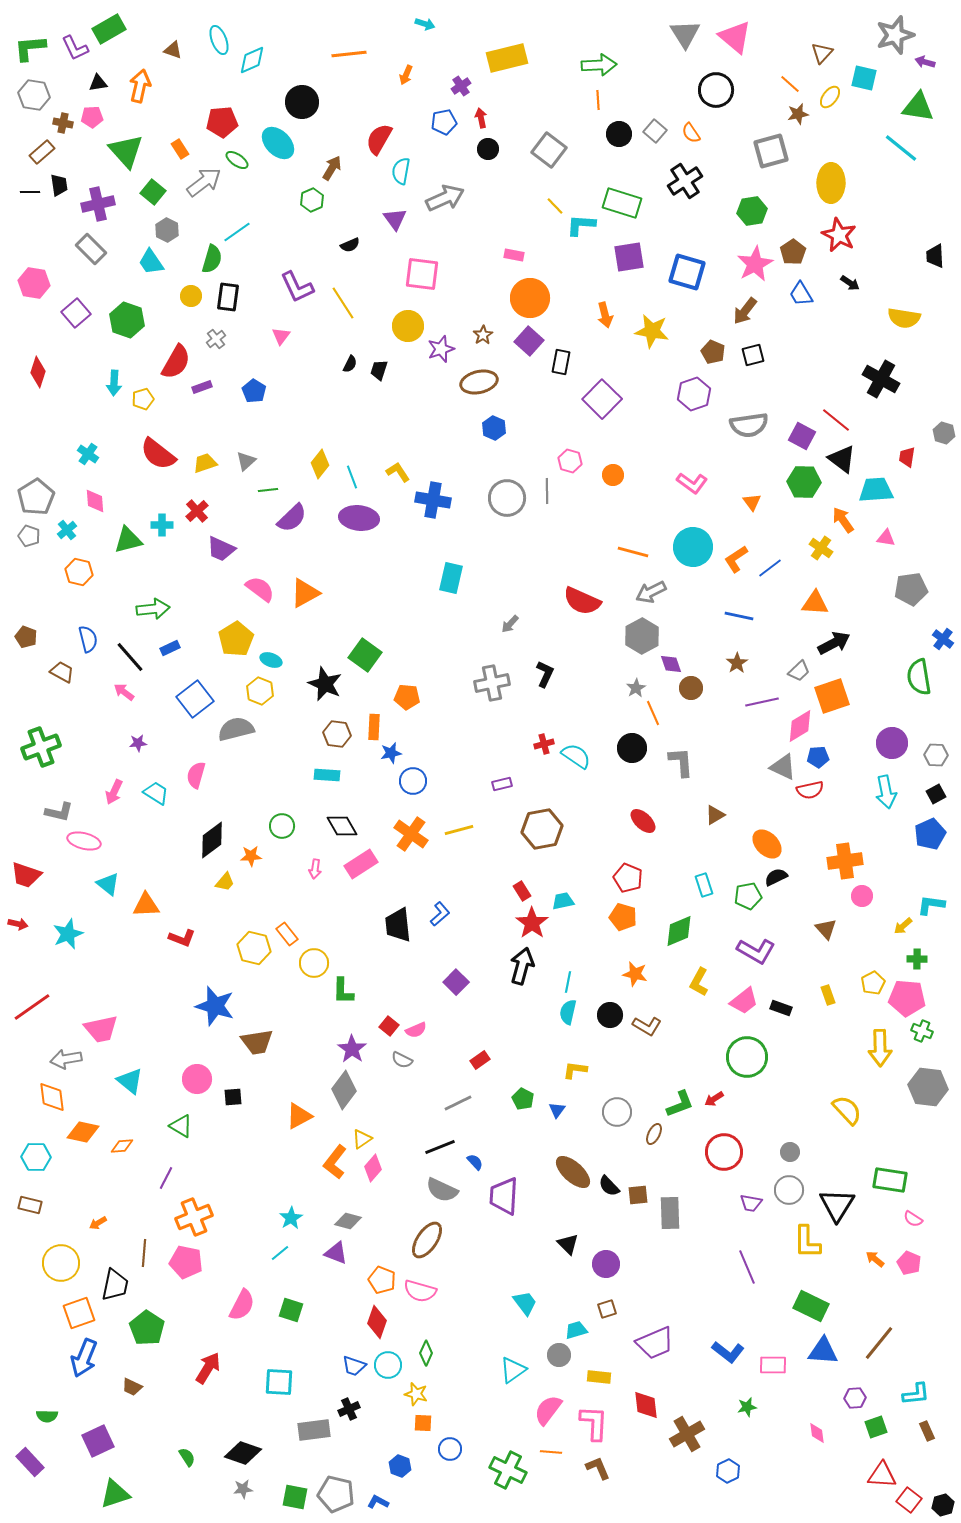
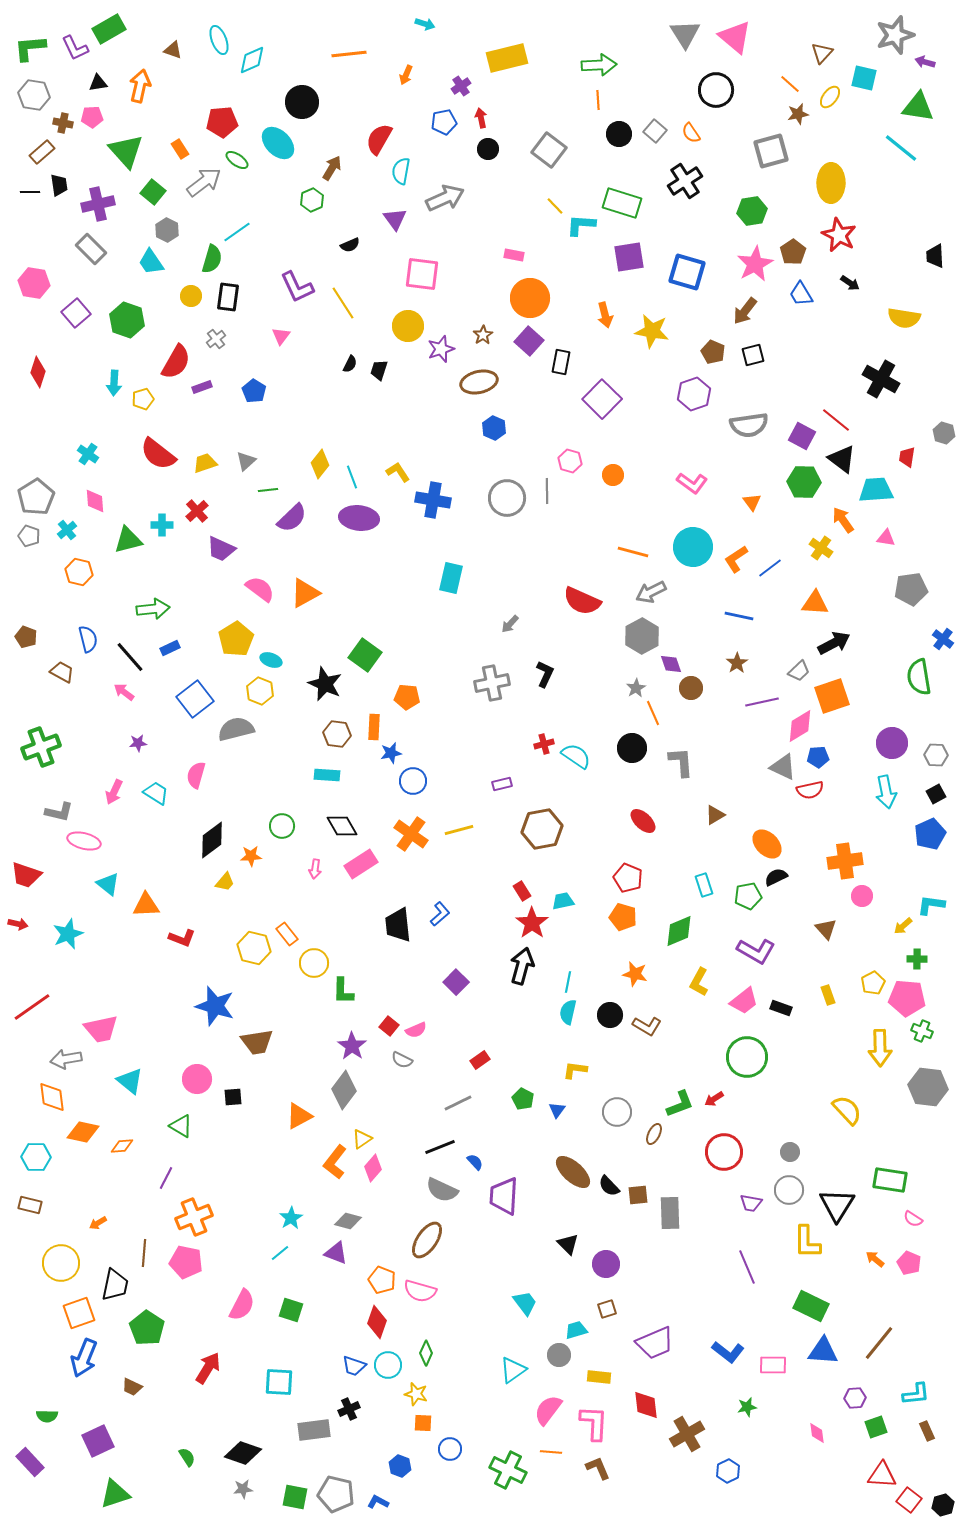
purple star at (352, 1049): moved 3 px up
